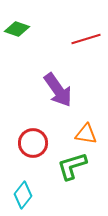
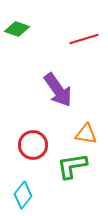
red line: moved 2 px left
red circle: moved 2 px down
green L-shape: rotated 8 degrees clockwise
